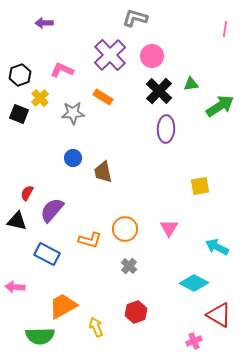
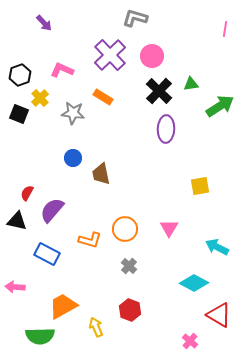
purple arrow: rotated 132 degrees counterclockwise
gray star: rotated 10 degrees clockwise
brown trapezoid: moved 2 px left, 2 px down
red hexagon: moved 6 px left, 2 px up; rotated 20 degrees counterclockwise
pink cross: moved 4 px left; rotated 28 degrees counterclockwise
